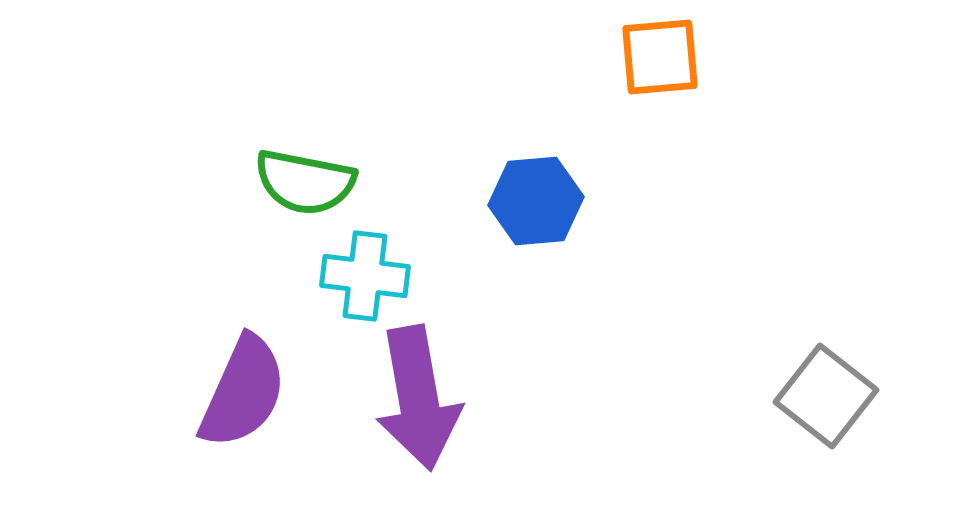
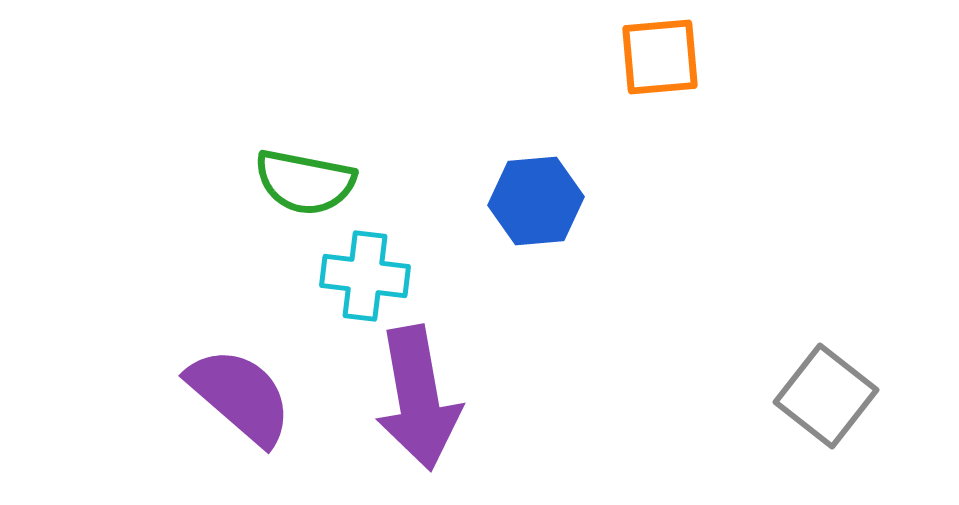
purple semicircle: moved 3 px left, 4 px down; rotated 73 degrees counterclockwise
